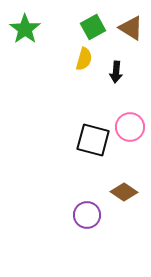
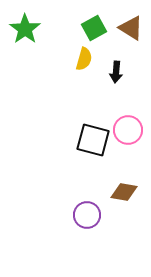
green square: moved 1 px right, 1 px down
pink circle: moved 2 px left, 3 px down
brown diamond: rotated 24 degrees counterclockwise
